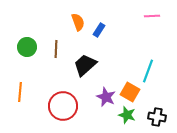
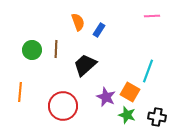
green circle: moved 5 px right, 3 px down
